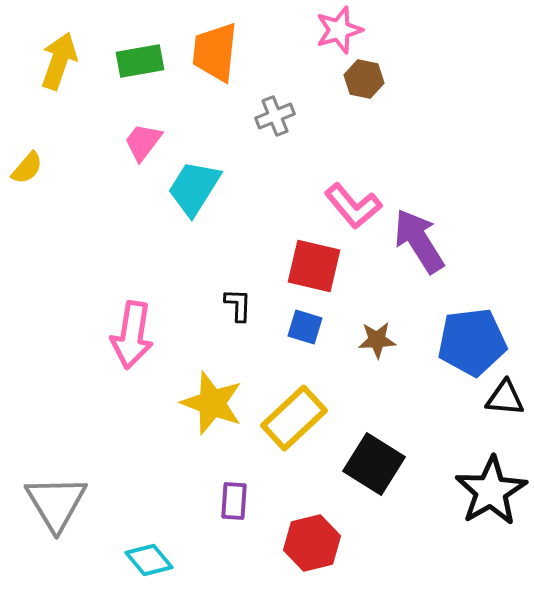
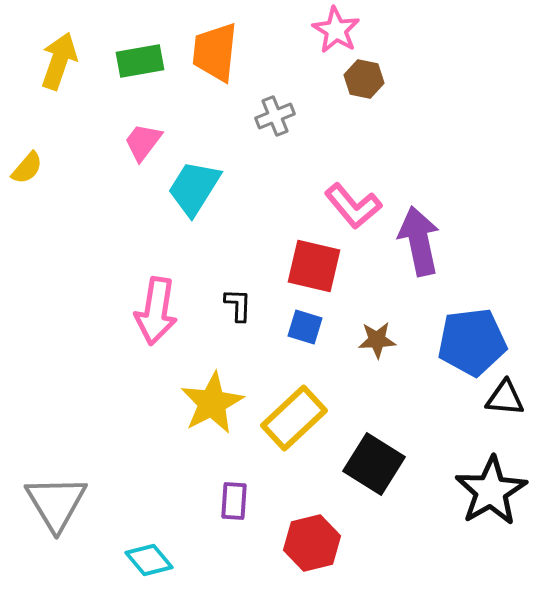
pink star: moved 3 px left; rotated 24 degrees counterclockwise
purple arrow: rotated 20 degrees clockwise
pink arrow: moved 24 px right, 24 px up
yellow star: rotated 24 degrees clockwise
